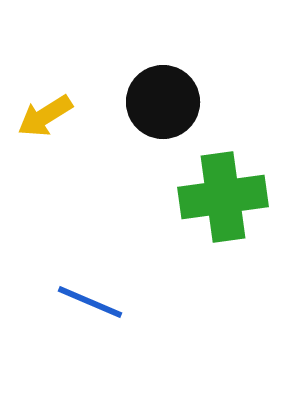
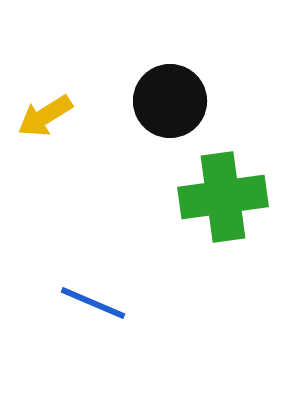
black circle: moved 7 px right, 1 px up
blue line: moved 3 px right, 1 px down
